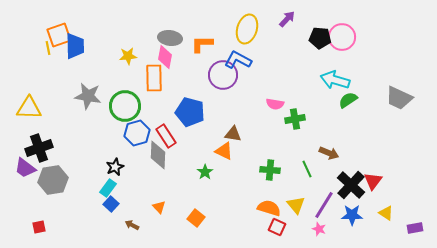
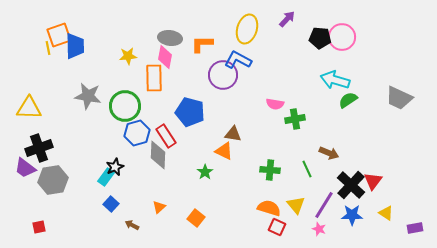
cyan rectangle at (108, 188): moved 2 px left, 11 px up
orange triangle at (159, 207): rotated 32 degrees clockwise
